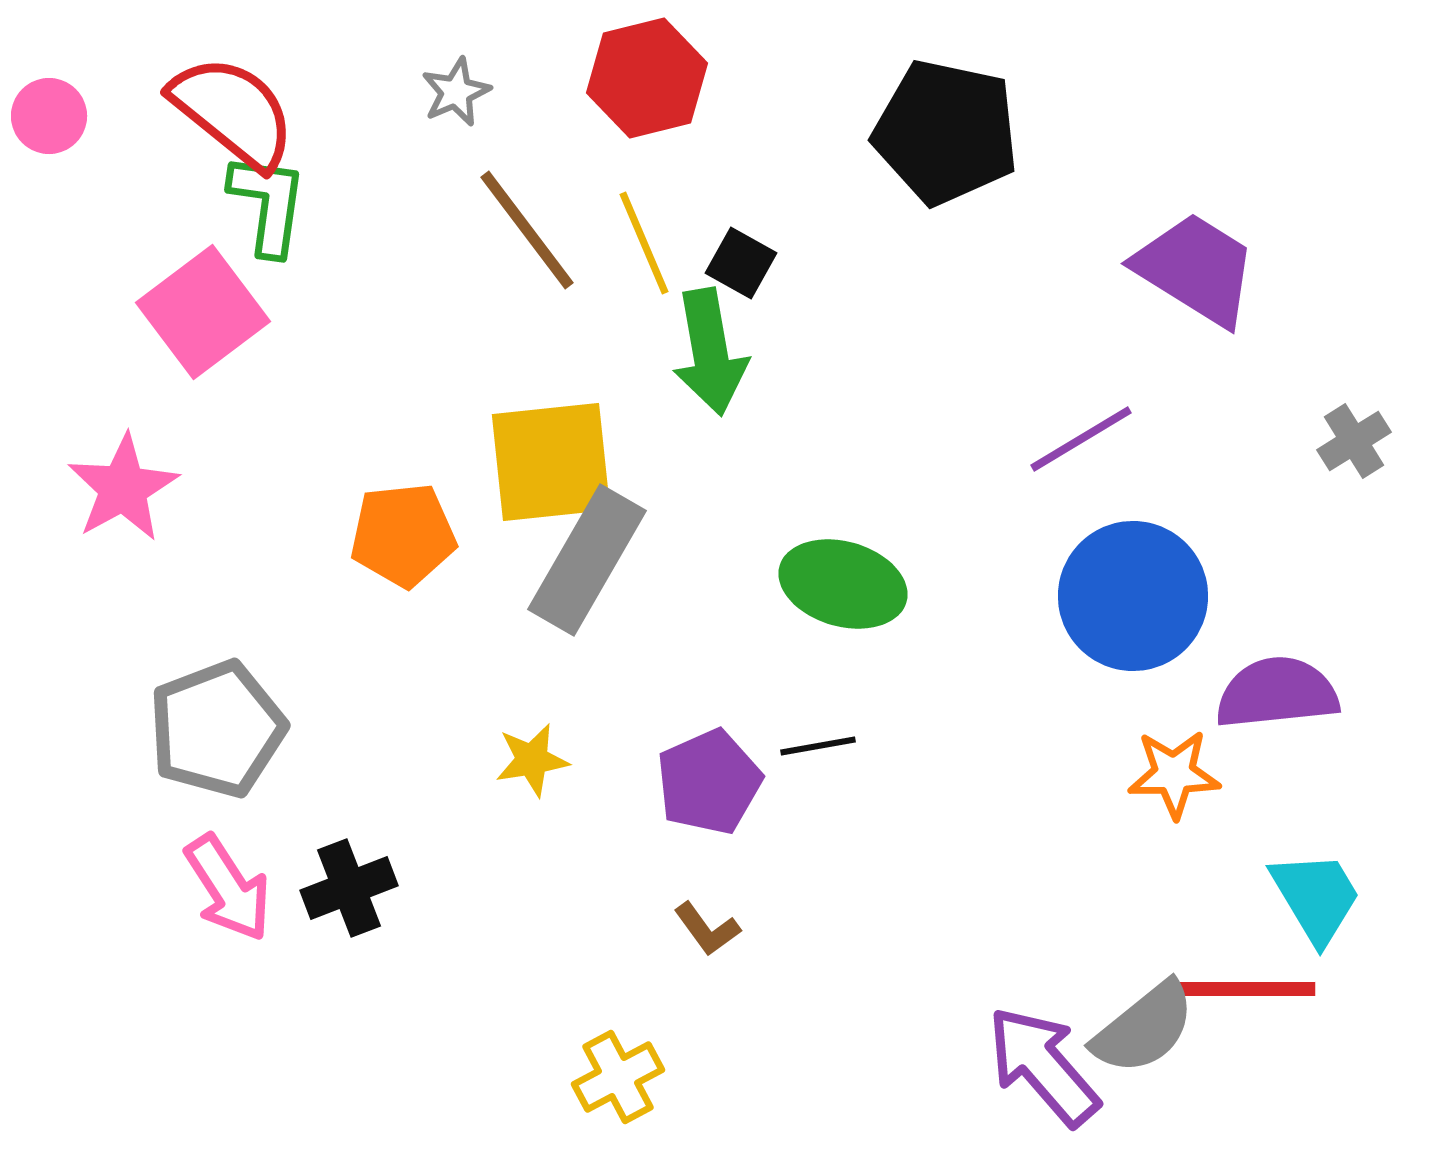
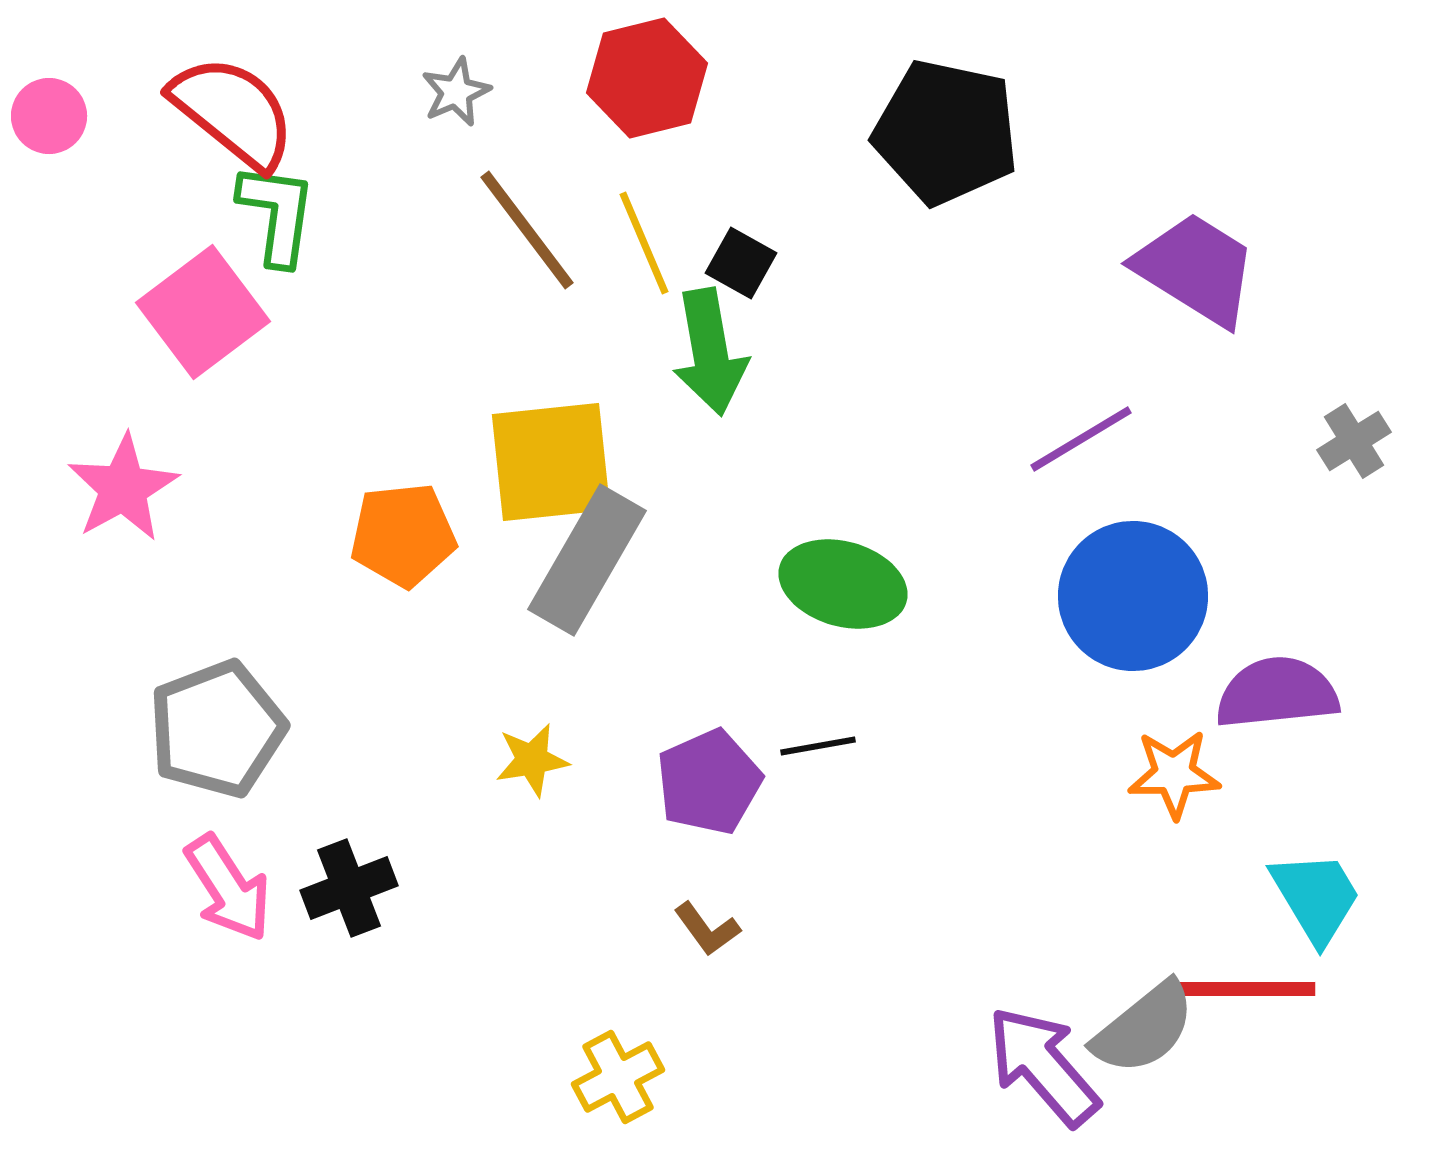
green L-shape: moved 9 px right, 10 px down
